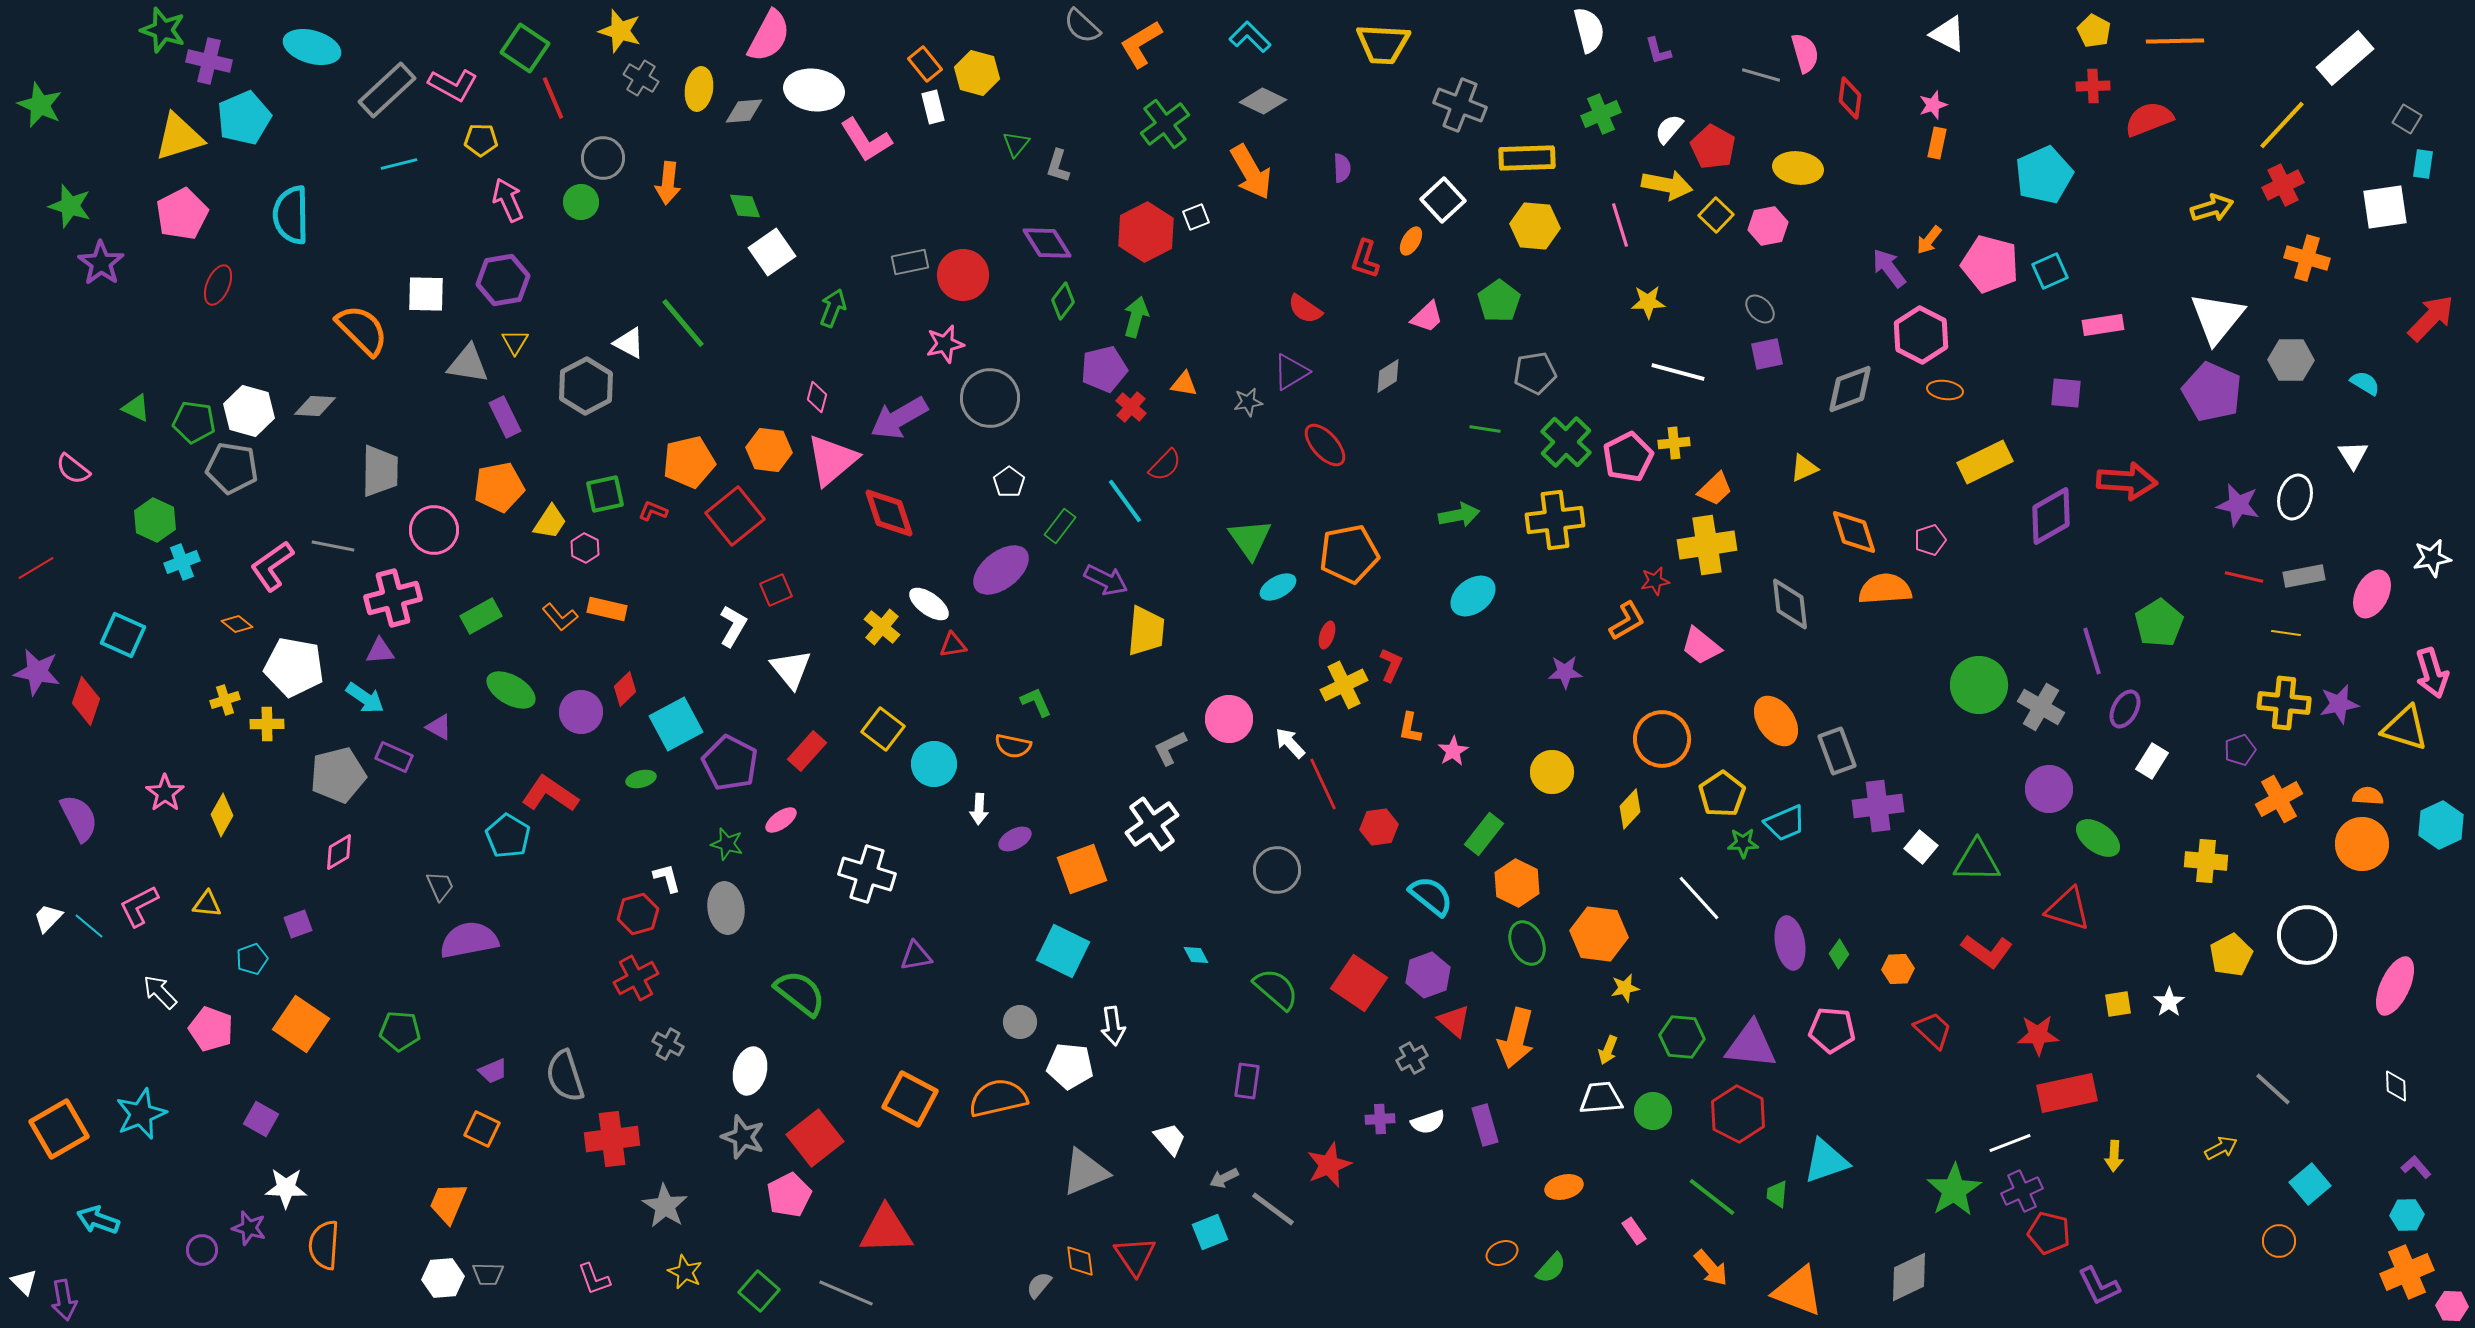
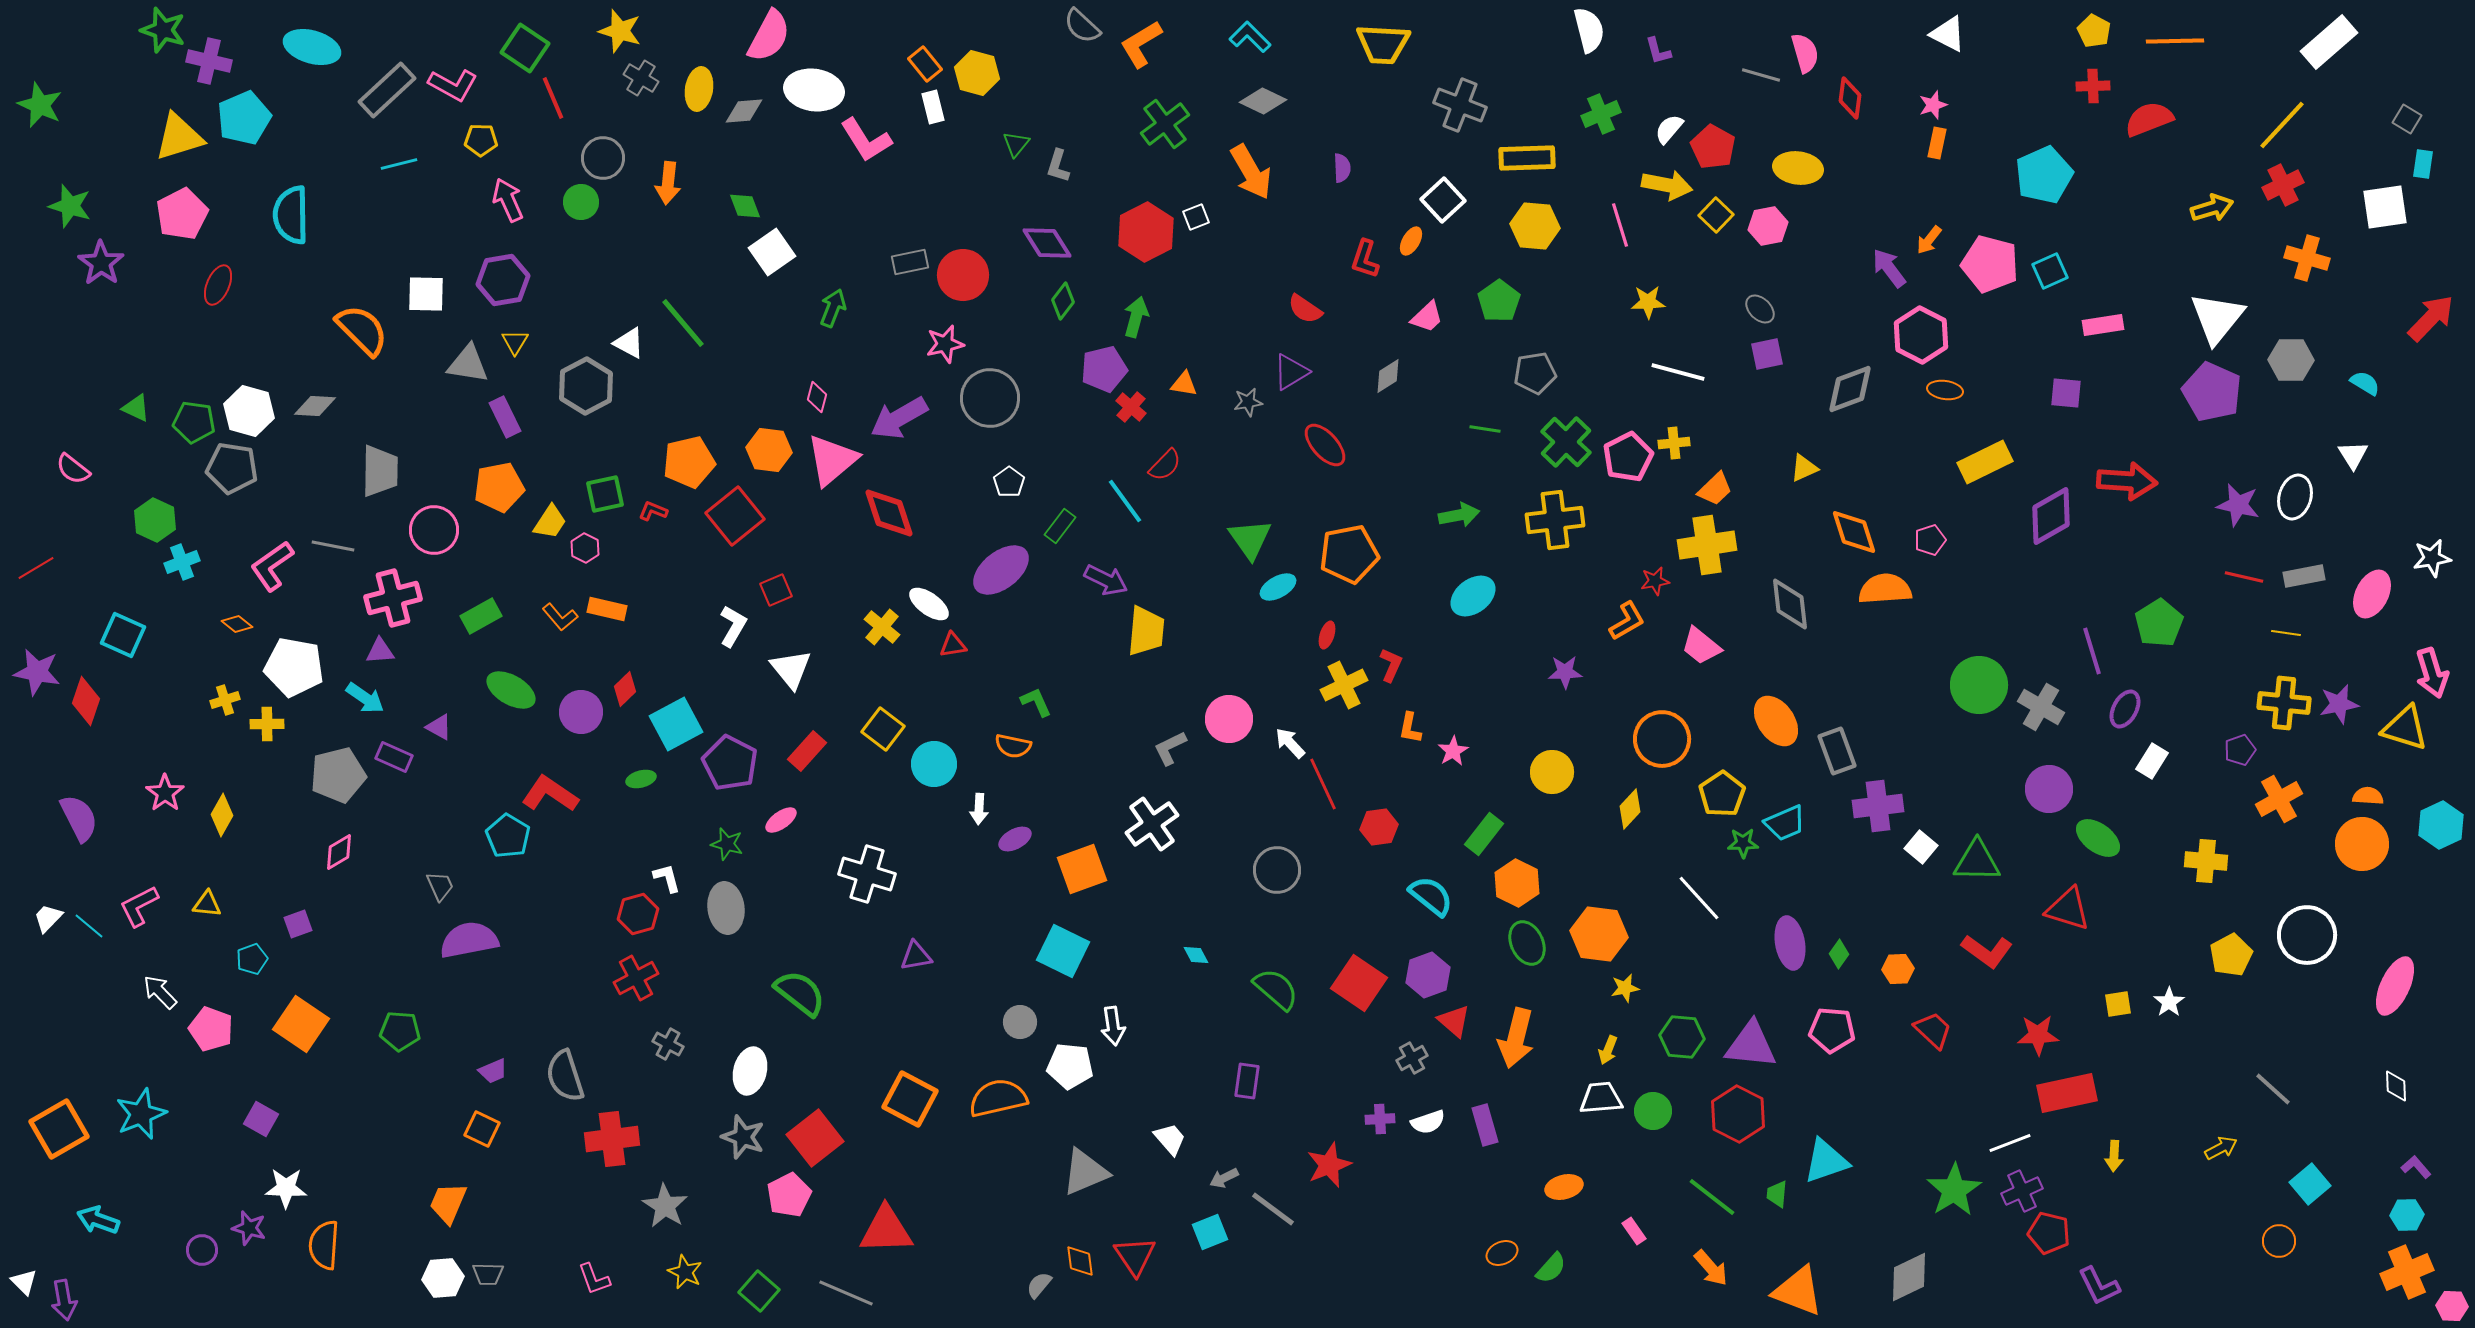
white rectangle at (2345, 58): moved 16 px left, 16 px up
